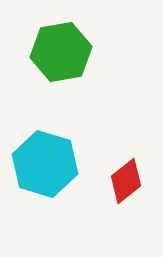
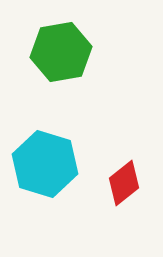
red diamond: moved 2 px left, 2 px down
